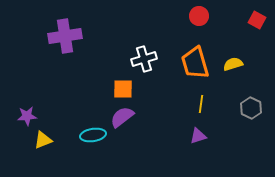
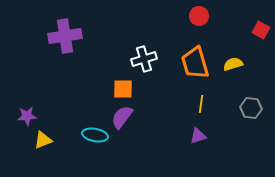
red square: moved 4 px right, 10 px down
gray hexagon: rotated 20 degrees counterclockwise
purple semicircle: rotated 15 degrees counterclockwise
cyan ellipse: moved 2 px right; rotated 20 degrees clockwise
